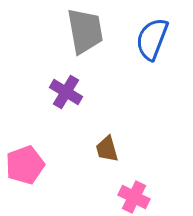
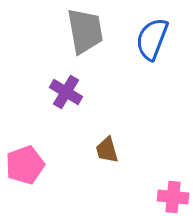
brown trapezoid: moved 1 px down
pink cross: moved 39 px right; rotated 20 degrees counterclockwise
